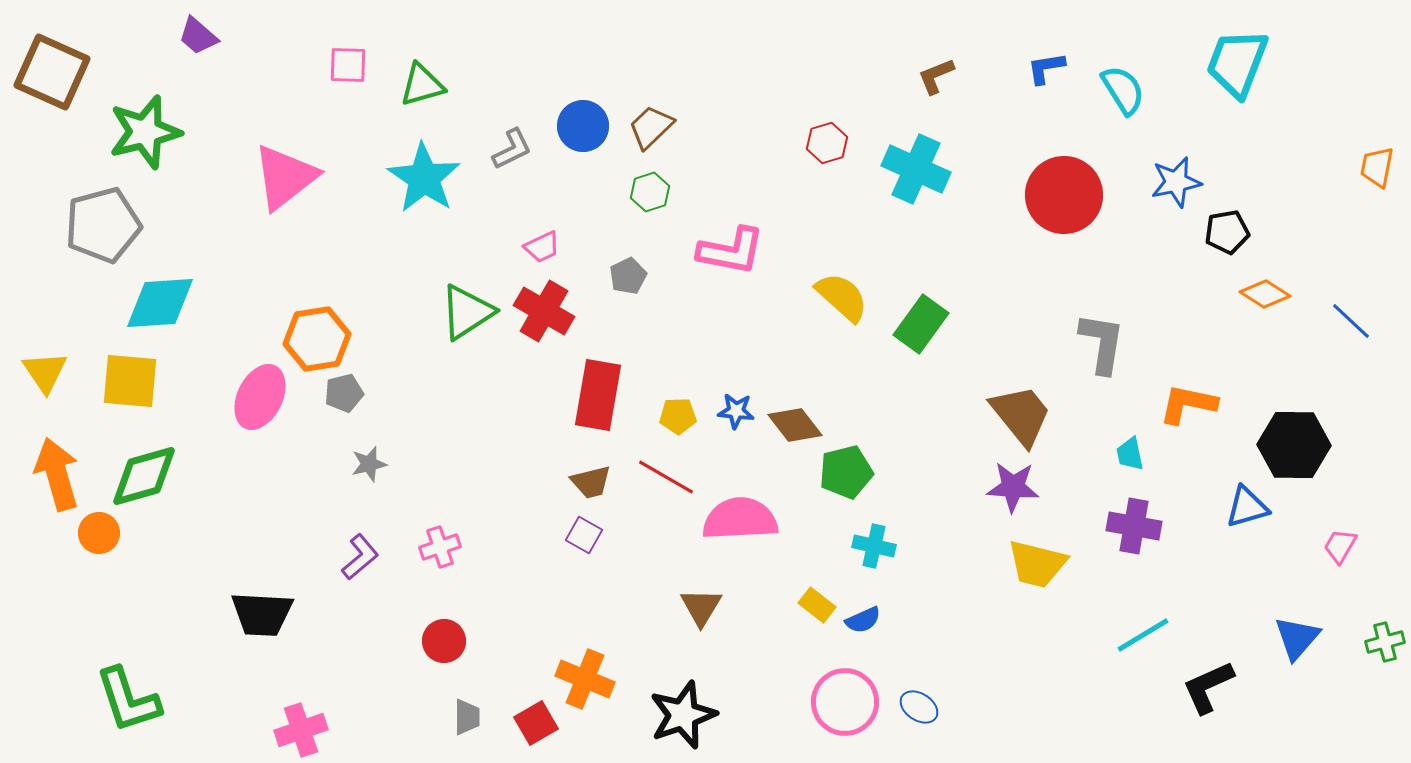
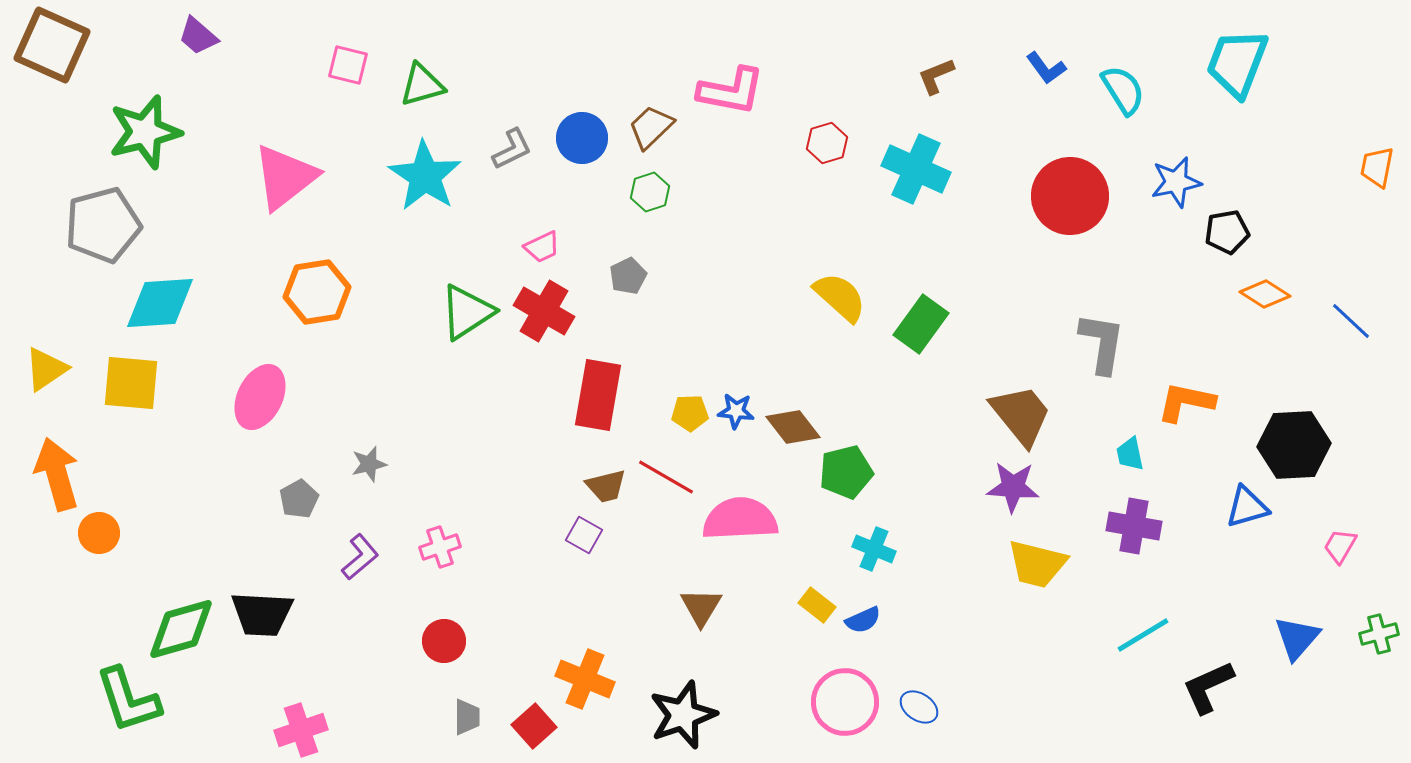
pink square at (348, 65): rotated 12 degrees clockwise
blue L-shape at (1046, 68): rotated 117 degrees counterclockwise
brown square at (52, 72): moved 27 px up
blue circle at (583, 126): moved 1 px left, 12 px down
cyan star at (424, 178): moved 1 px right, 2 px up
red circle at (1064, 195): moved 6 px right, 1 px down
pink L-shape at (731, 251): moved 160 px up
yellow semicircle at (842, 297): moved 2 px left
orange hexagon at (317, 339): moved 47 px up
yellow triangle at (45, 372): moved 1 px right, 3 px up; rotated 30 degrees clockwise
yellow square at (130, 381): moved 1 px right, 2 px down
gray pentagon at (344, 393): moved 45 px left, 106 px down; rotated 15 degrees counterclockwise
orange L-shape at (1188, 404): moved 2 px left, 2 px up
yellow pentagon at (678, 416): moved 12 px right, 3 px up
brown diamond at (795, 425): moved 2 px left, 2 px down
black hexagon at (1294, 445): rotated 4 degrees counterclockwise
green diamond at (144, 476): moved 37 px right, 153 px down
brown trapezoid at (591, 482): moved 15 px right, 4 px down
cyan cross at (874, 546): moved 3 px down; rotated 9 degrees clockwise
green cross at (1385, 642): moved 6 px left, 8 px up
red square at (536, 723): moved 2 px left, 3 px down; rotated 12 degrees counterclockwise
